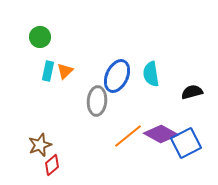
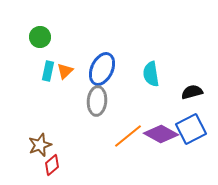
blue ellipse: moved 15 px left, 7 px up
blue square: moved 5 px right, 14 px up
